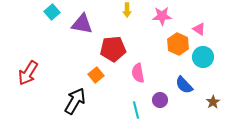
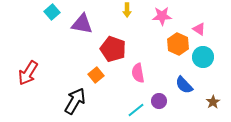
red pentagon: rotated 25 degrees clockwise
purple circle: moved 1 px left, 1 px down
cyan line: rotated 66 degrees clockwise
